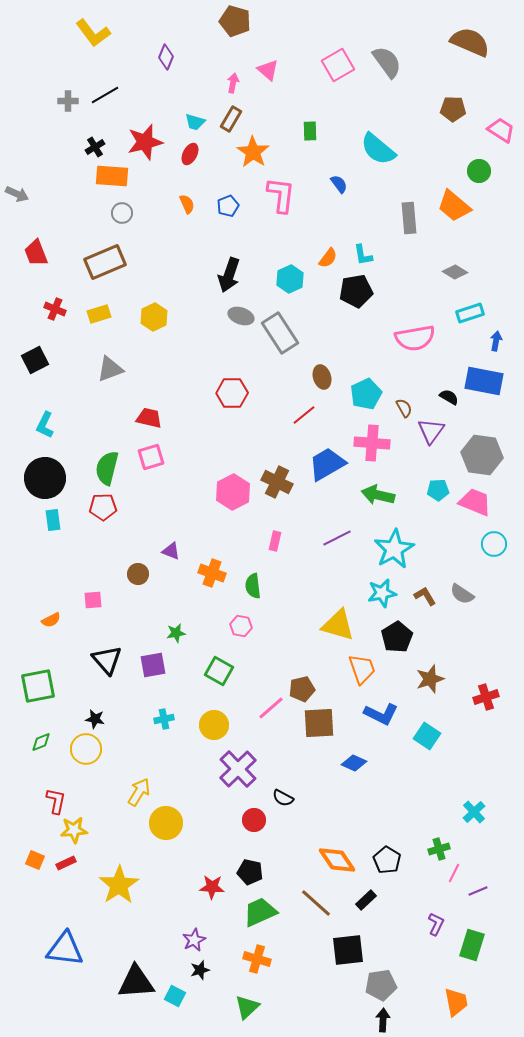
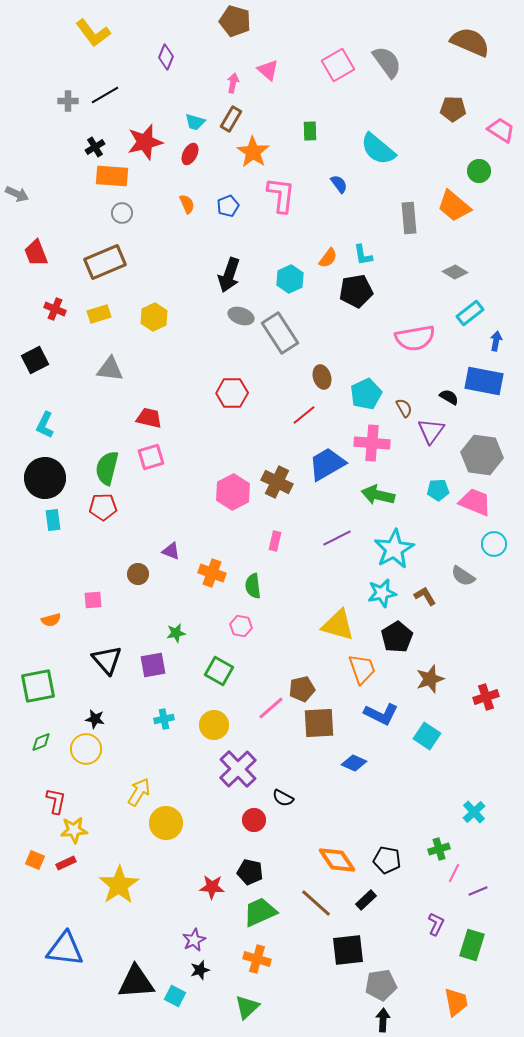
cyan rectangle at (470, 313): rotated 20 degrees counterclockwise
gray triangle at (110, 369): rotated 28 degrees clockwise
gray semicircle at (462, 594): moved 1 px right, 18 px up
orange semicircle at (51, 620): rotated 12 degrees clockwise
black pentagon at (387, 860): rotated 20 degrees counterclockwise
